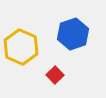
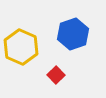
red square: moved 1 px right
